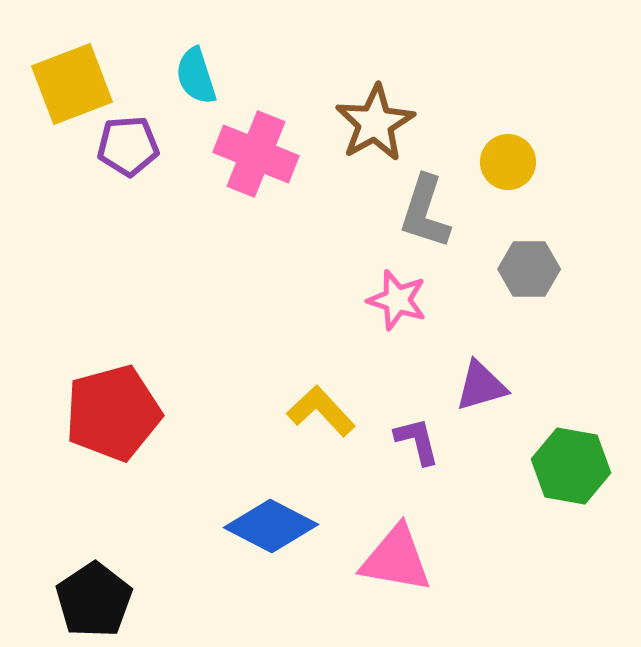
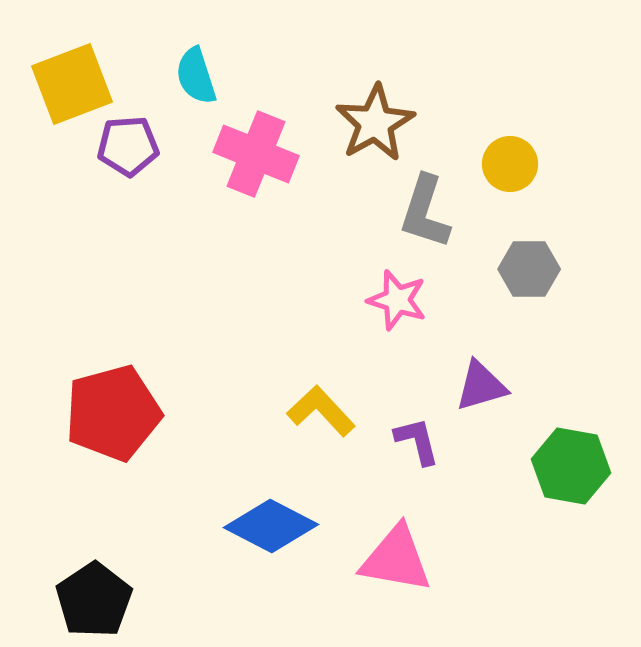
yellow circle: moved 2 px right, 2 px down
